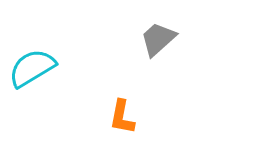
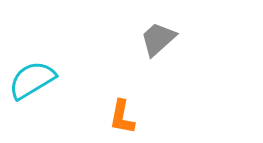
cyan semicircle: moved 12 px down
